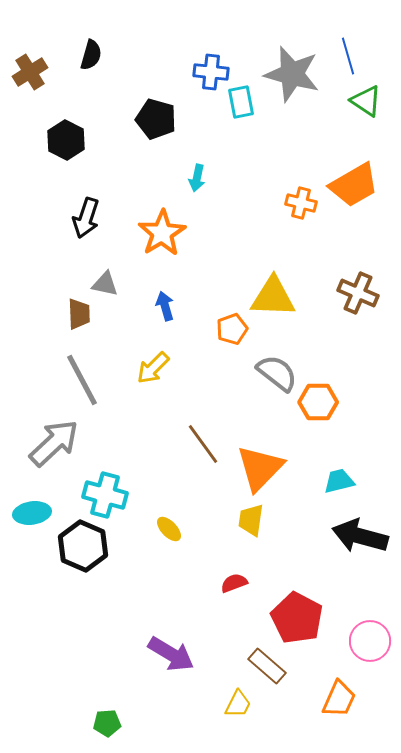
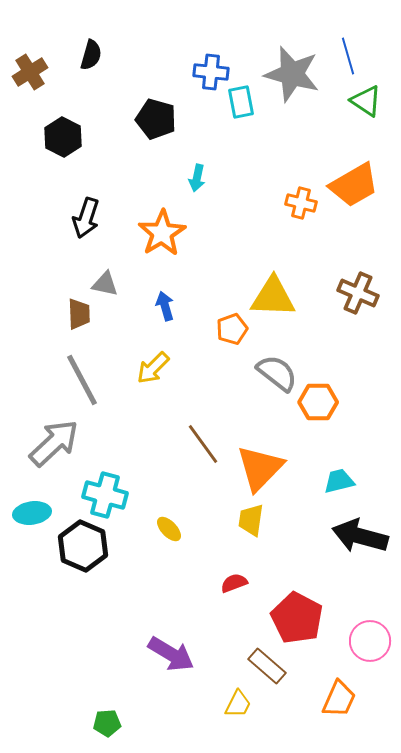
black hexagon at (66, 140): moved 3 px left, 3 px up
